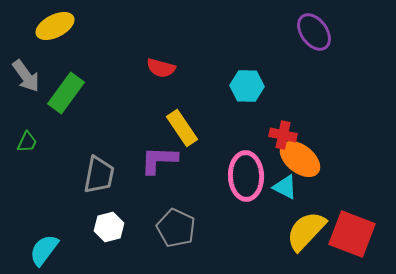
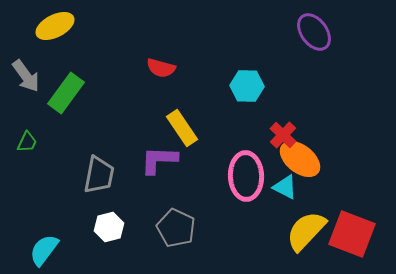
red cross: rotated 32 degrees clockwise
